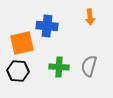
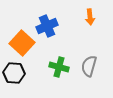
blue cross: rotated 30 degrees counterclockwise
orange square: rotated 35 degrees counterclockwise
green cross: rotated 12 degrees clockwise
black hexagon: moved 4 px left, 2 px down
